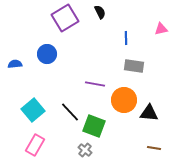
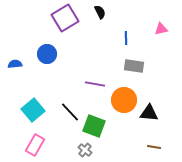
brown line: moved 1 px up
